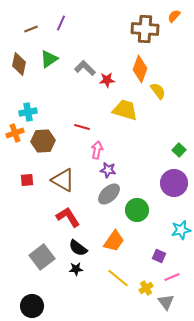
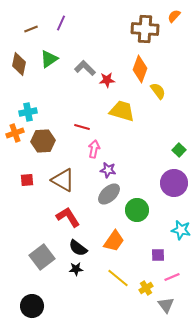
yellow trapezoid: moved 3 px left, 1 px down
pink arrow: moved 3 px left, 1 px up
cyan star: rotated 24 degrees clockwise
purple square: moved 1 px left, 1 px up; rotated 24 degrees counterclockwise
gray triangle: moved 3 px down
